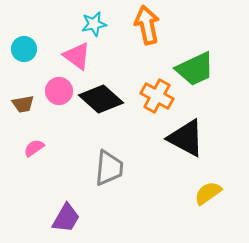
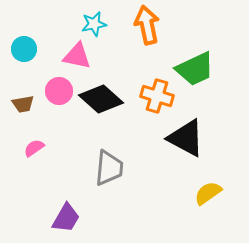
pink triangle: rotated 24 degrees counterclockwise
orange cross: rotated 12 degrees counterclockwise
